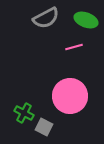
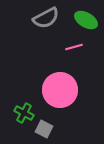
green ellipse: rotated 10 degrees clockwise
pink circle: moved 10 px left, 6 px up
gray square: moved 2 px down
